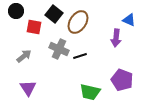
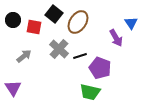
black circle: moved 3 px left, 9 px down
blue triangle: moved 2 px right, 3 px down; rotated 32 degrees clockwise
purple arrow: rotated 36 degrees counterclockwise
gray cross: rotated 18 degrees clockwise
purple pentagon: moved 22 px left, 12 px up
purple triangle: moved 15 px left
